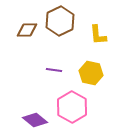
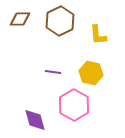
brown diamond: moved 7 px left, 11 px up
purple line: moved 1 px left, 2 px down
pink hexagon: moved 2 px right, 2 px up
purple diamond: rotated 35 degrees clockwise
